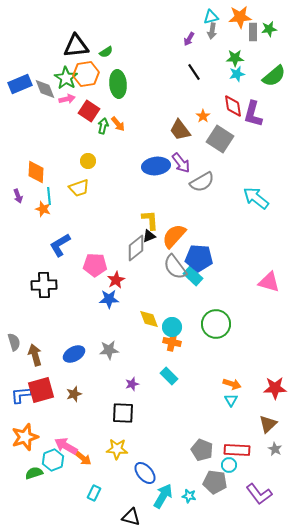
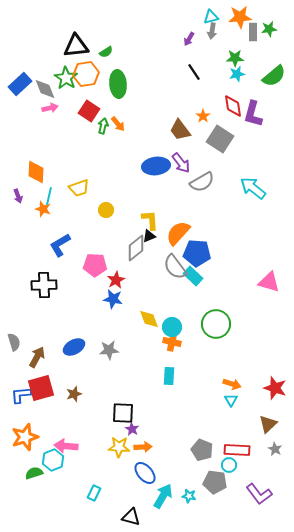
blue rectangle at (20, 84): rotated 20 degrees counterclockwise
pink arrow at (67, 99): moved 17 px left, 9 px down
yellow circle at (88, 161): moved 18 px right, 49 px down
cyan line at (49, 196): rotated 18 degrees clockwise
cyan arrow at (256, 198): moved 3 px left, 10 px up
orange semicircle at (174, 236): moved 4 px right, 3 px up
blue pentagon at (199, 258): moved 2 px left, 5 px up
blue star at (109, 299): moved 4 px right; rotated 12 degrees clockwise
blue ellipse at (74, 354): moved 7 px up
brown arrow at (35, 355): moved 2 px right, 2 px down; rotated 45 degrees clockwise
cyan rectangle at (169, 376): rotated 48 degrees clockwise
purple star at (132, 384): moved 45 px down; rotated 24 degrees counterclockwise
red star at (275, 388): rotated 20 degrees clockwise
red square at (41, 390): moved 2 px up
pink arrow at (66, 446): rotated 25 degrees counterclockwise
yellow star at (117, 449): moved 2 px right, 2 px up
orange arrow at (83, 458): moved 60 px right, 11 px up; rotated 42 degrees counterclockwise
